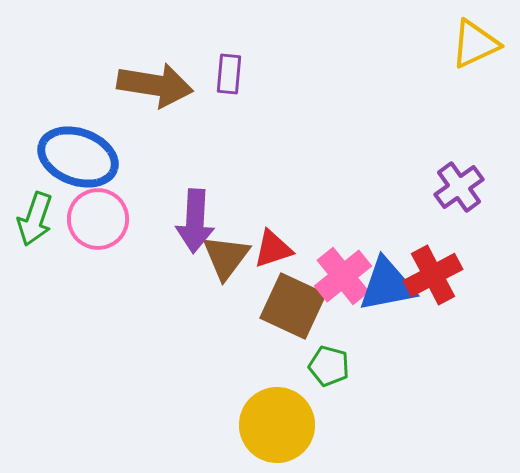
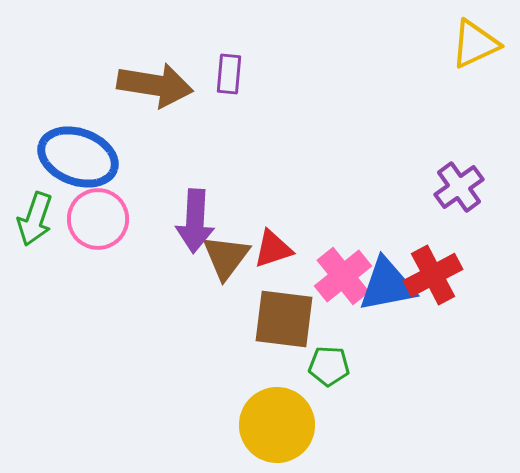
brown square: moved 9 px left, 13 px down; rotated 18 degrees counterclockwise
green pentagon: rotated 12 degrees counterclockwise
